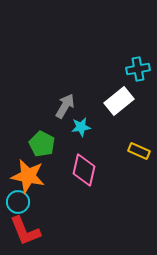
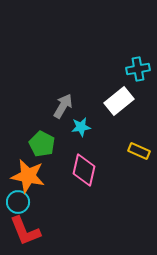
gray arrow: moved 2 px left
